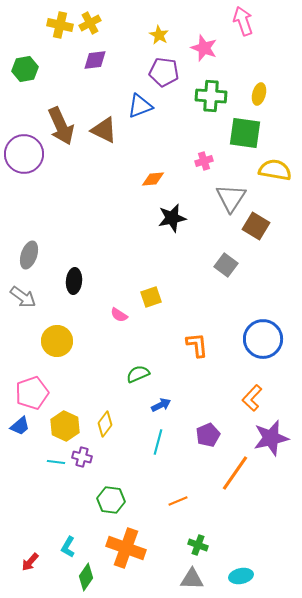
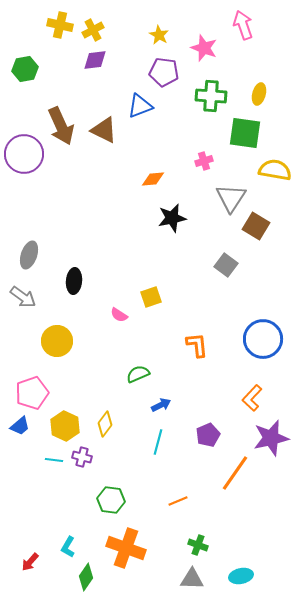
pink arrow at (243, 21): moved 4 px down
yellow cross at (90, 23): moved 3 px right, 7 px down
cyan line at (56, 462): moved 2 px left, 2 px up
